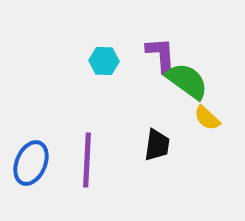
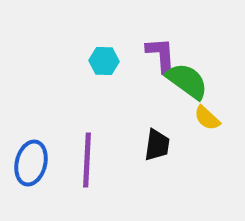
blue ellipse: rotated 9 degrees counterclockwise
